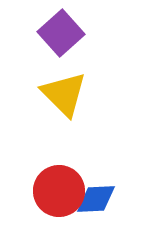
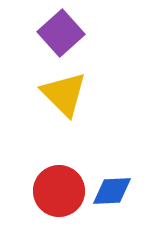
blue diamond: moved 16 px right, 8 px up
